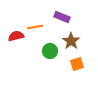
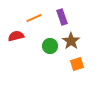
purple rectangle: rotated 49 degrees clockwise
orange line: moved 1 px left, 9 px up; rotated 14 degrees counterclockwise
green circle: moved 5 px up
